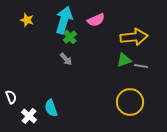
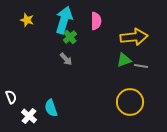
pink semicircle: moved 1 px down; rotated 66 degrees counterclockwise
